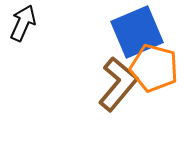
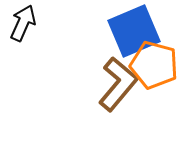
blue square: moved 3 px left, 1 px up
orange pentagon: moved 3 px up
